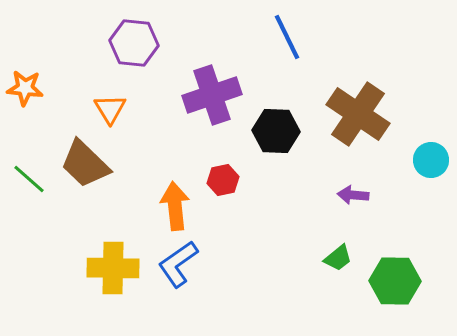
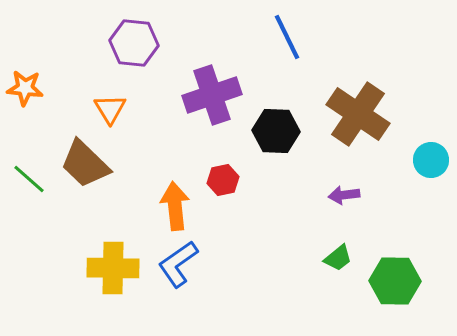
purple arrow: moved 9 px left; rotated 12 degrees counterclockwise
